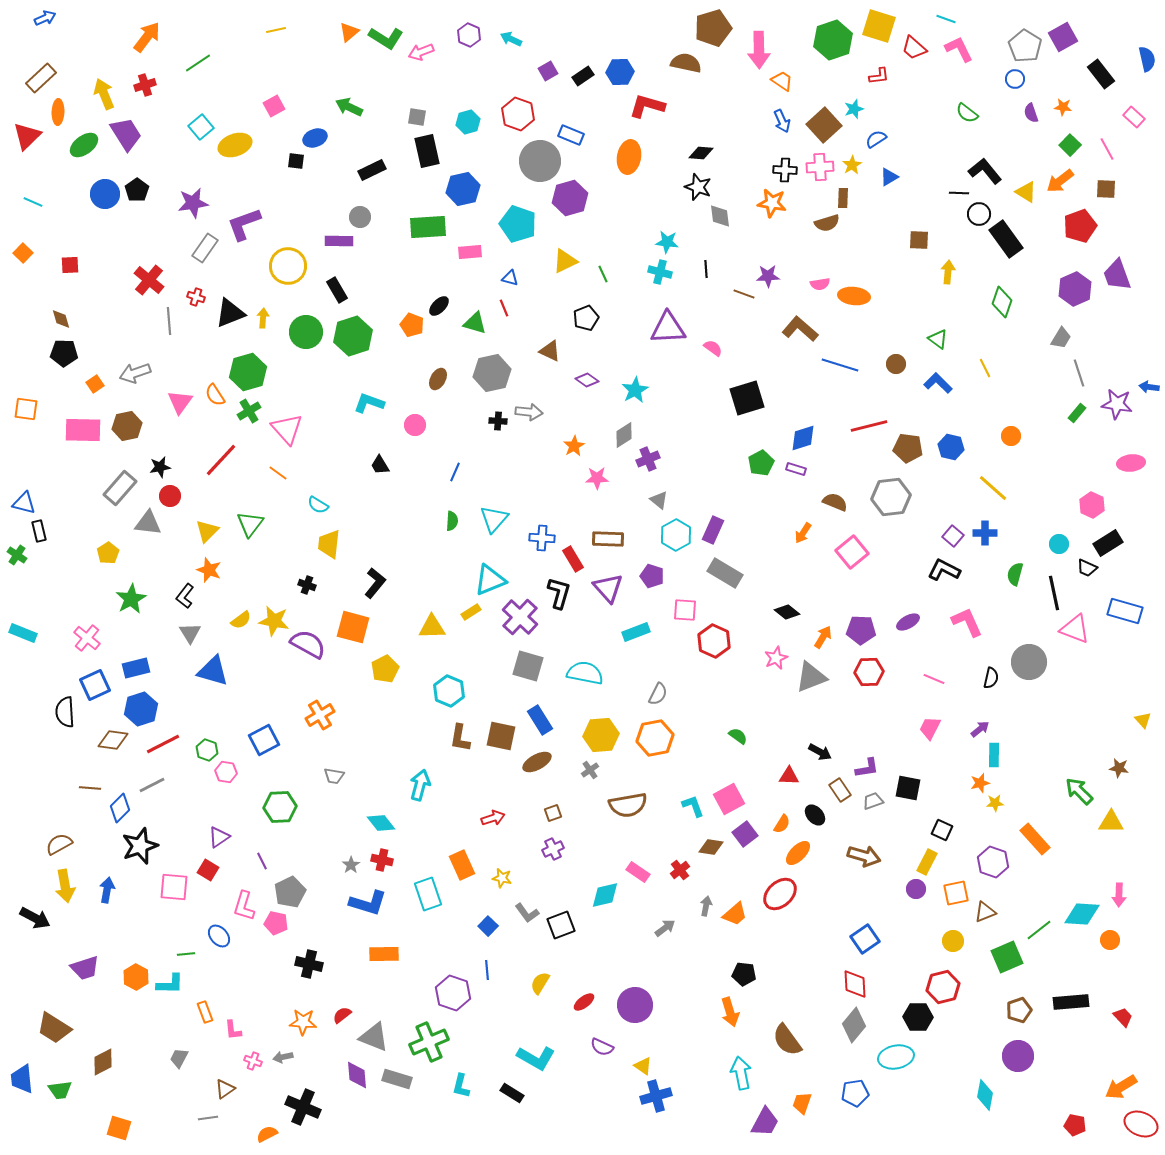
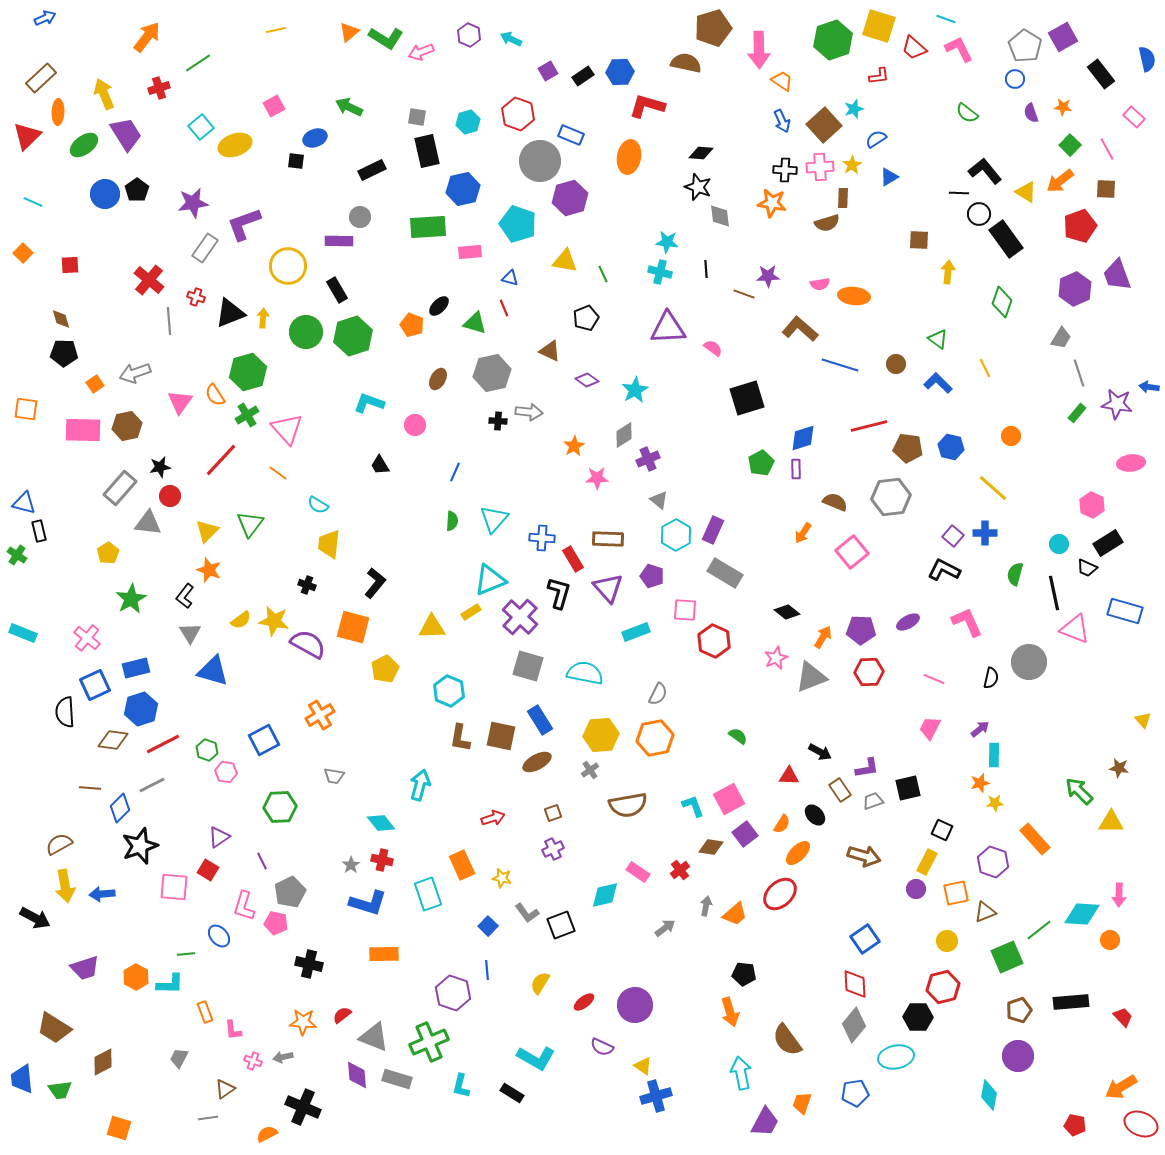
red cross at (145, 85): moved 14 px right, 3 px down
yellow triangle at (565, 261): rotated 36 degrees clockwise
green cross at (249, 411): moved 2 px left, 4 px down
purple rectangle at (796, 469): rotated 72 degrees clockwise
black square at (908, 788): rotated 24 degrees counterclockwise
blue arrow at (107, 890): moved 5 px left, 4 px down; rotated 105 degrees counterclockwise
yellow circle at (953, 941): moved 6 px left
cyan diamond at (985, 1095): moved 4 px right
